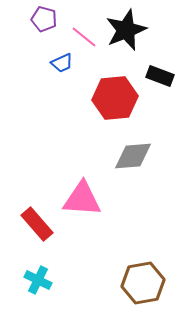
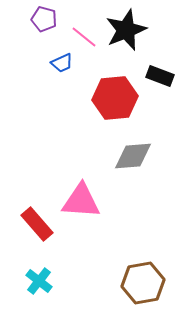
pink triangle: moved 1 px left, 2 px down
cyan cross: moved 1 px right, 1 px down; rotated 12 degrees clockwise
